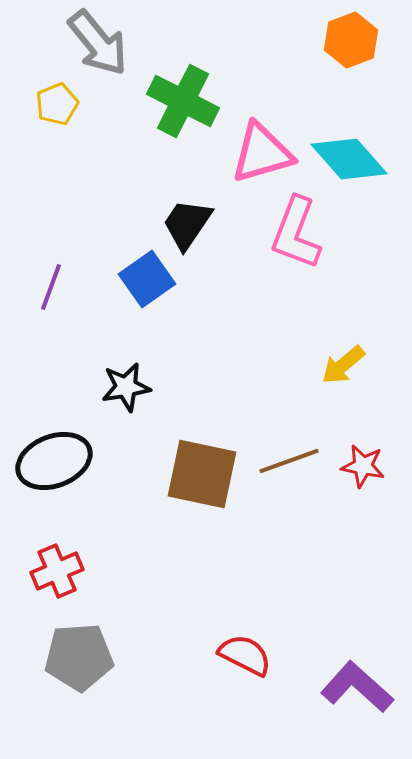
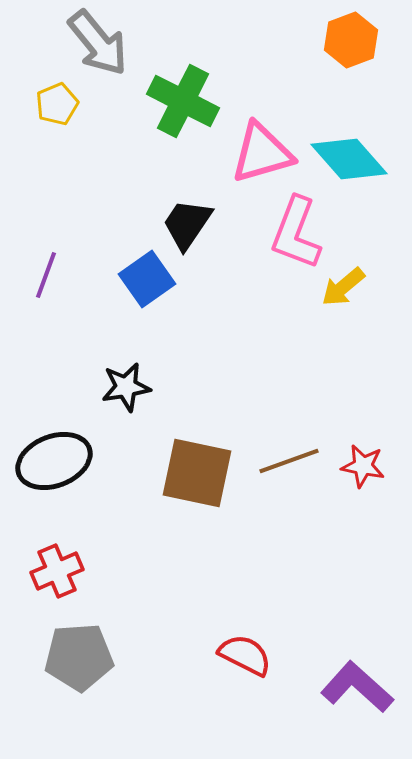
purple line: moved 5 px left, 12 px up
yellow arrow: moved 78 px up
brown square: moved 5 px left, 1 px up
